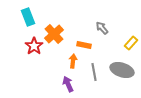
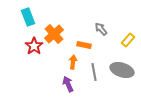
gray arrow: moved 1 px left, 1 px down
yellow rectangle: moved 3 px left, 3 px up
orange arrow: moved 1 px down
